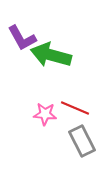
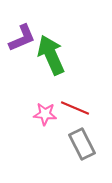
purple L-shape: rotated 84 degrees counterclockwise
green arrow: rotated 51 degrees clockwise
gray rectangle: moved 3 px down
